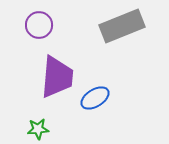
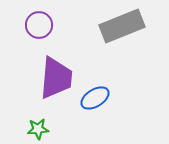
purple trapezoid: moved 1 px left, 1 px down
